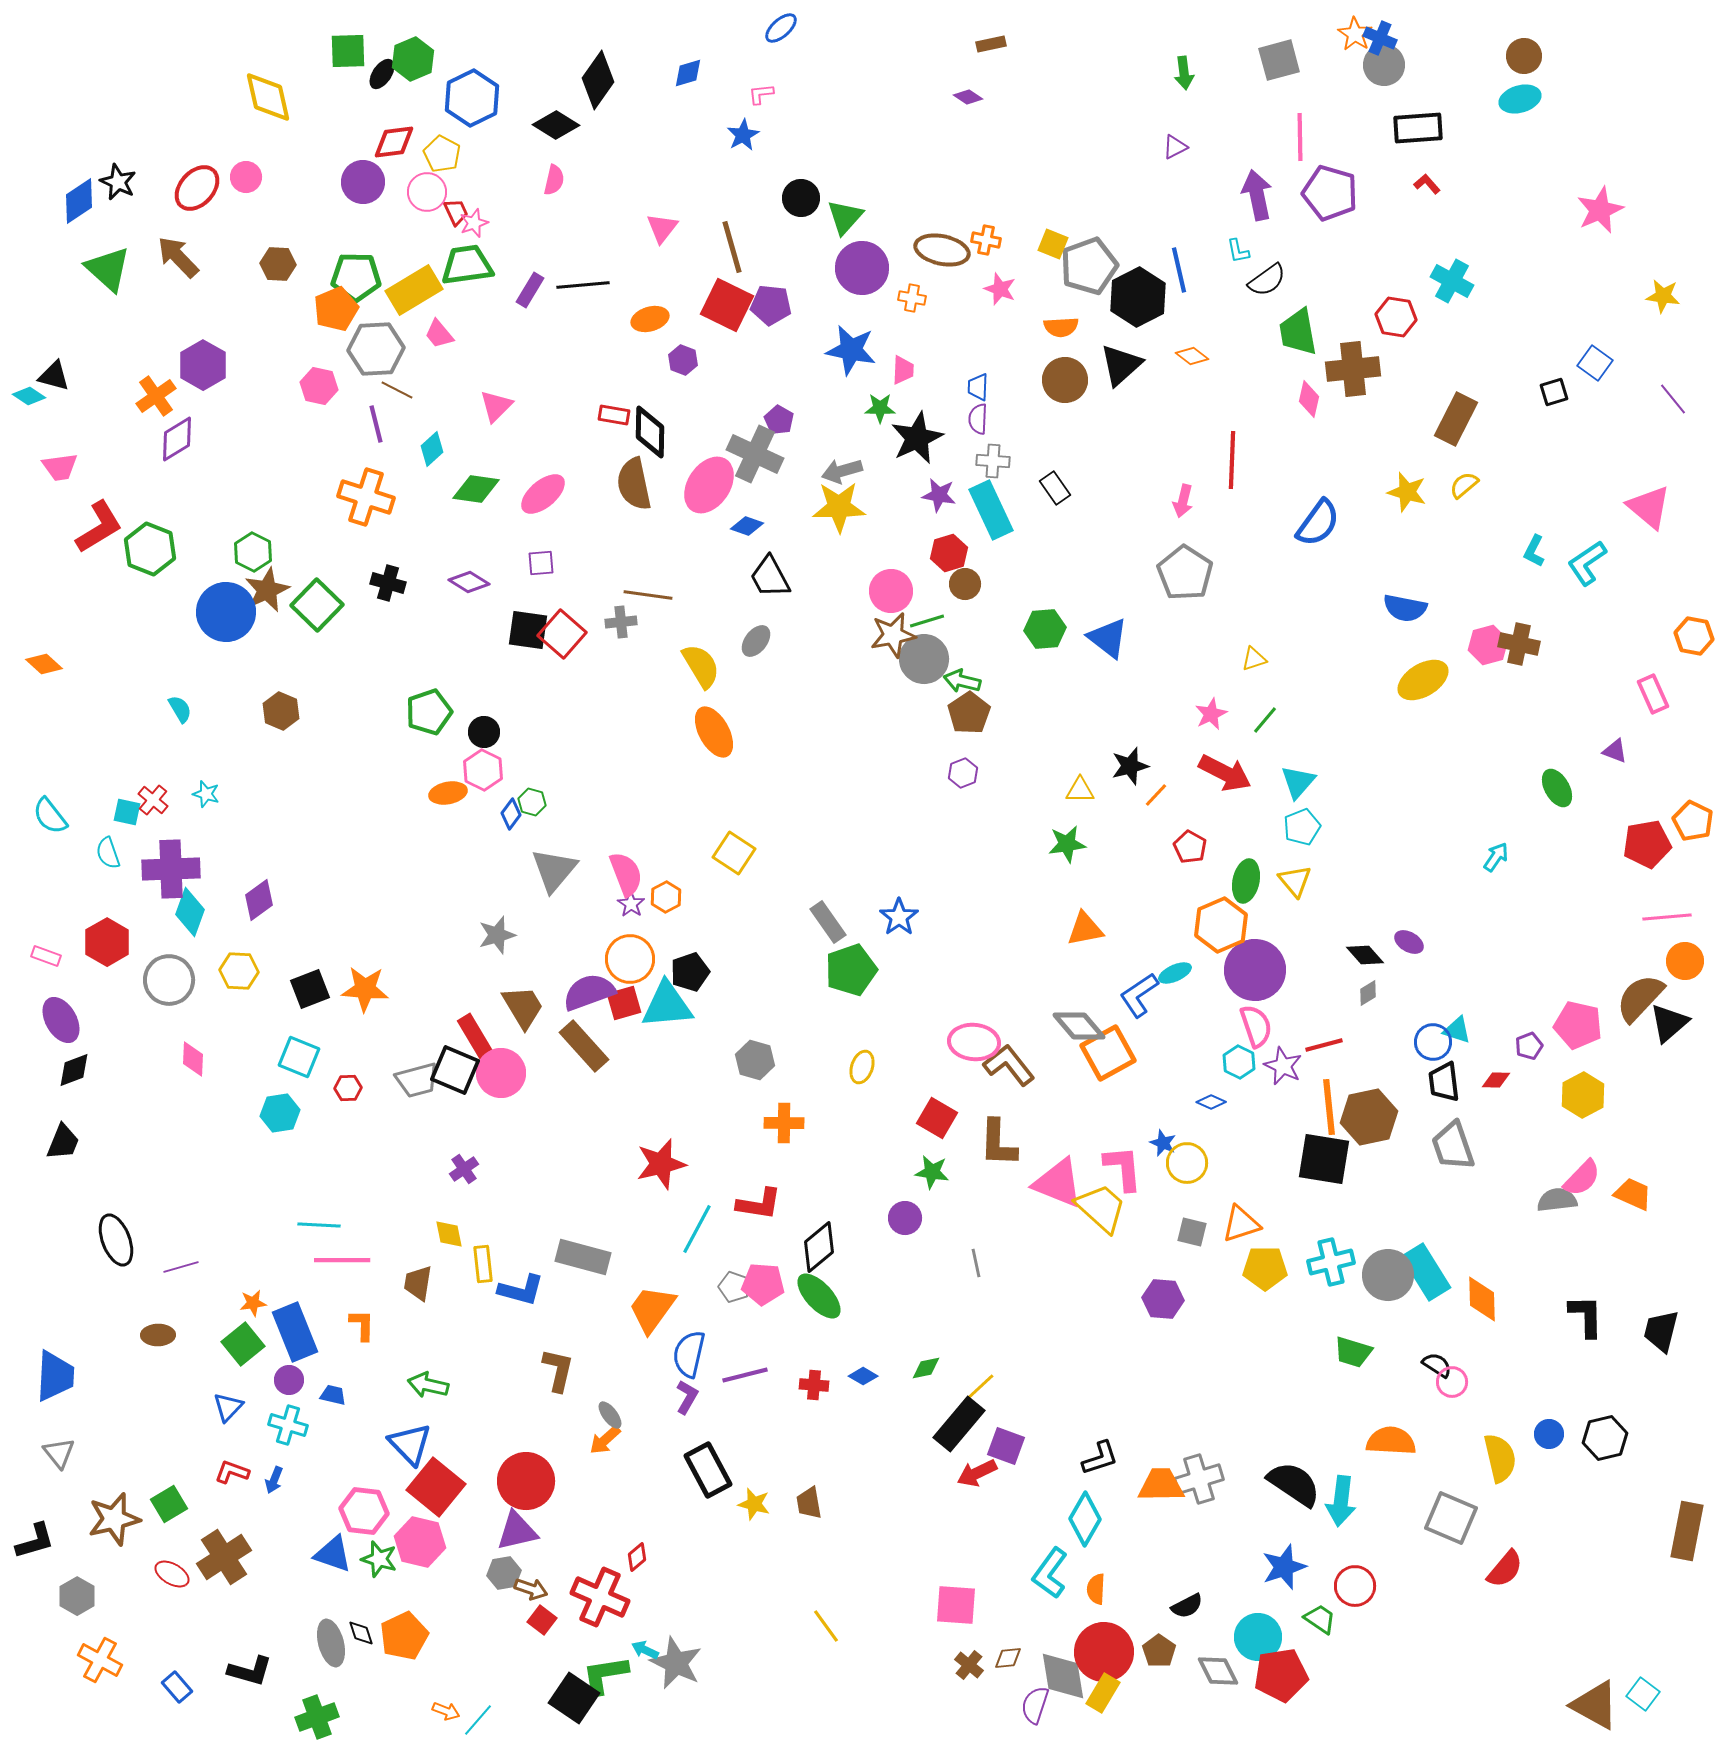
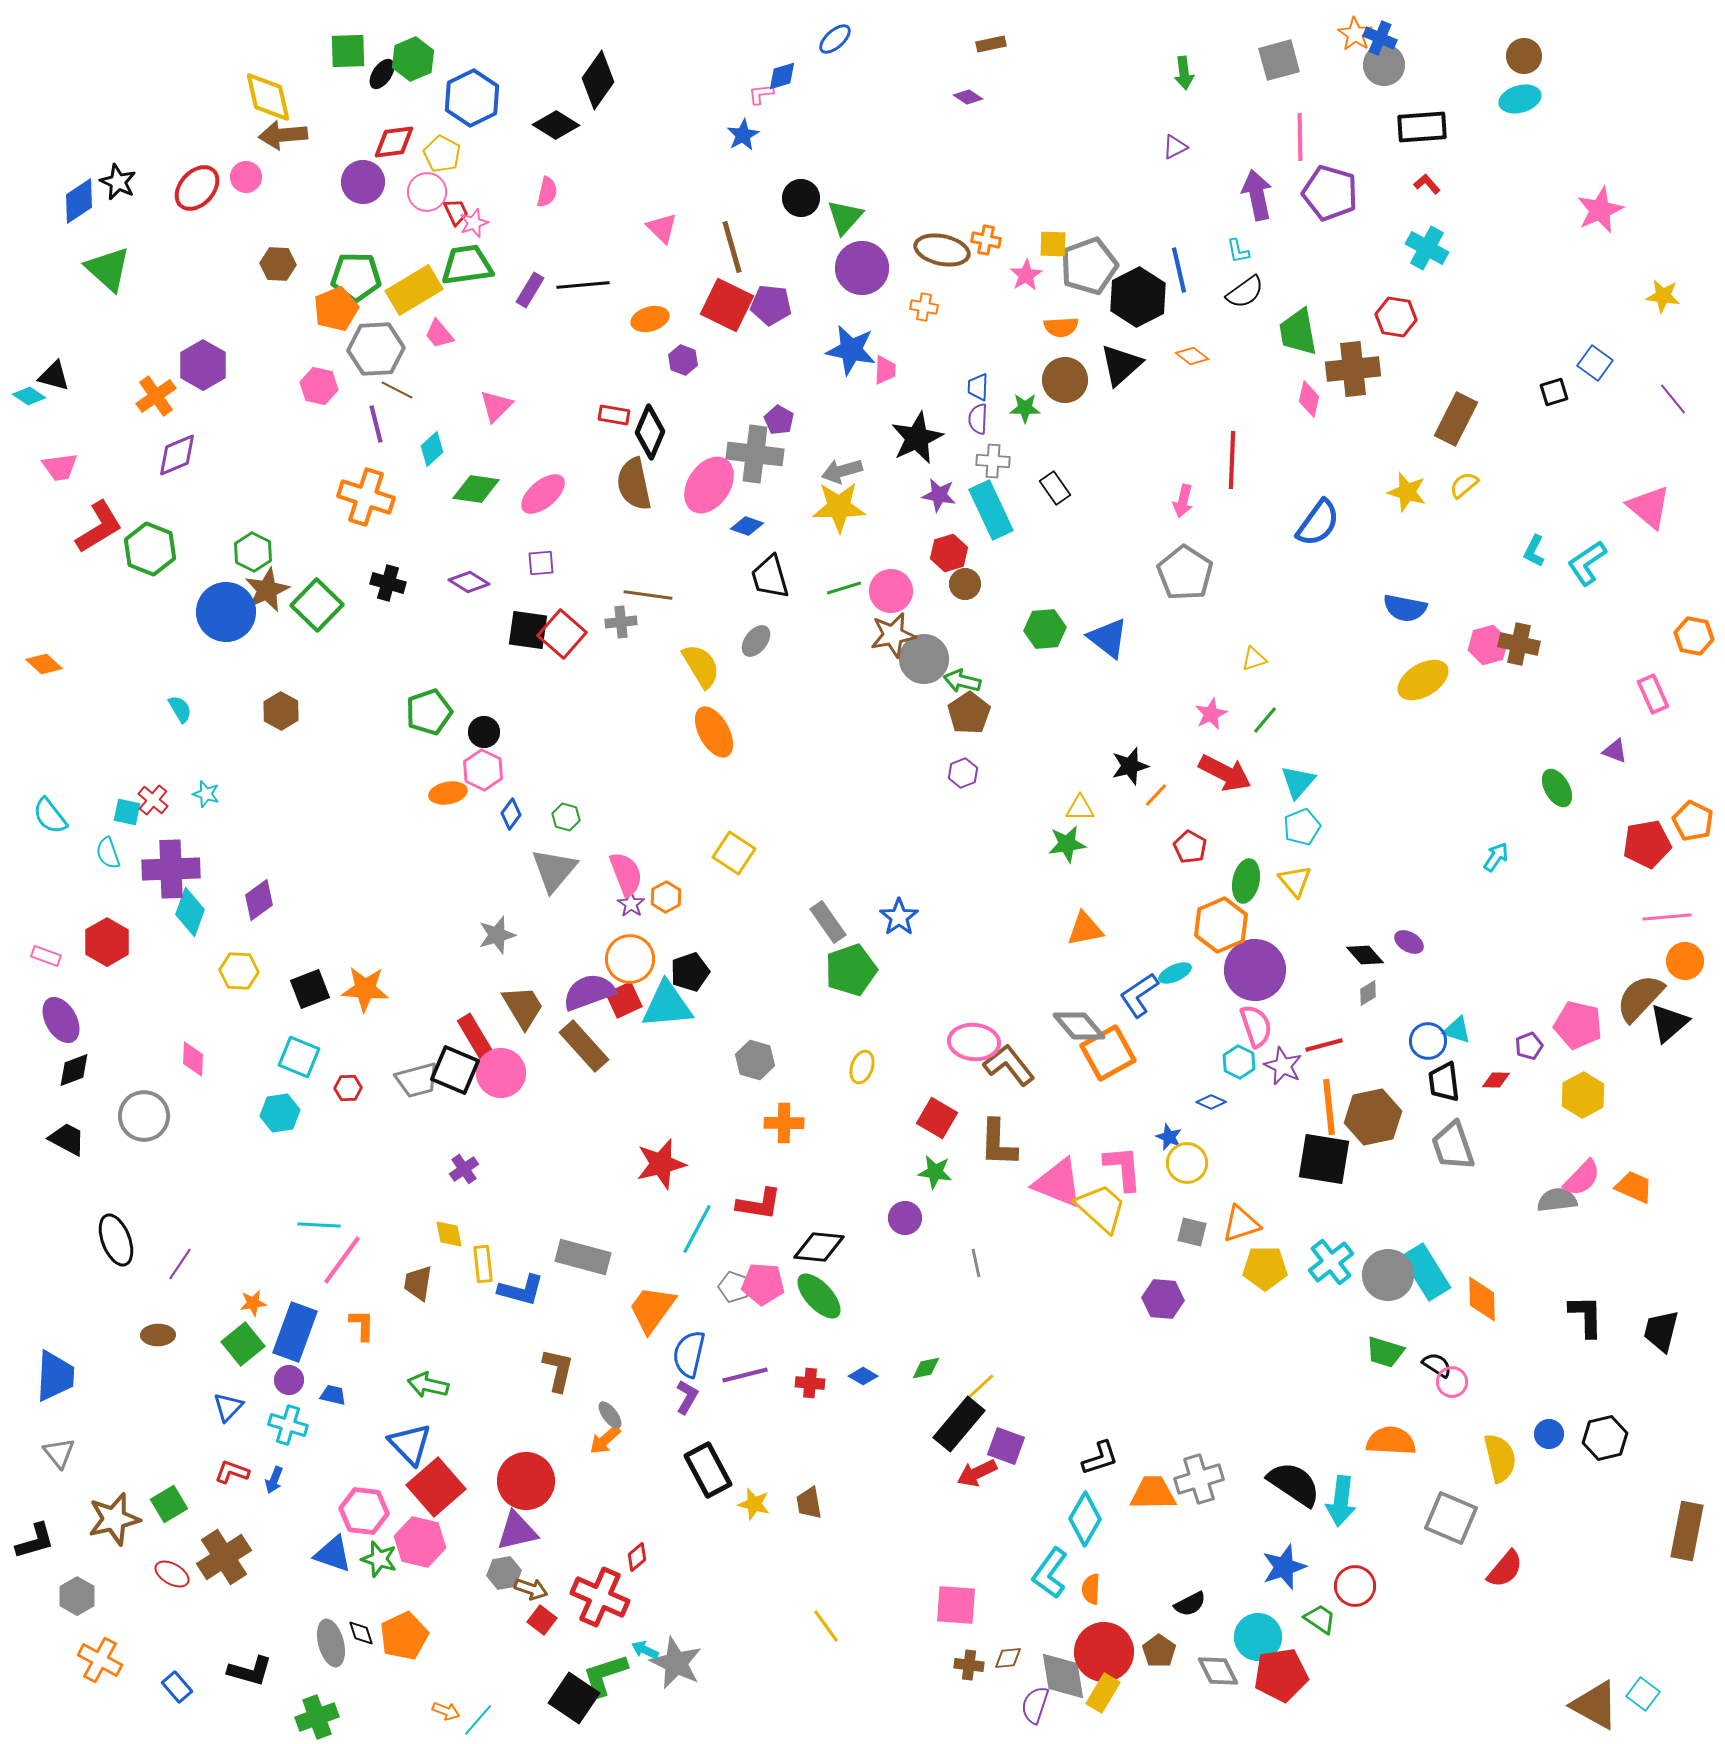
blue ellipse at (781, 28): moved 54 px right, 11 px down
blue diamond at (688, 73): moved 94 px right, 3 px down
black rectangle at (1418, 128): moved 4 px right, 1 px up
pink semicircle at (554, 180): moved 7 px left, 12 px down
pink triangle at (662, 228): rotated 24 degrees counterclockwise
yellow square at (1053, 244): rotated 20 degrees counterclockwise
brown arrow at (178, 257): moved 105 px right, 122 px up; rotated 51 degrees counterclockwise
black semicircle at (1267, 280): moved 22 px left, 12 px down
cyan cross at (1452, 281): moved 25 px left, 33 px up
pink star at (1000, 289): moved 26 px right, 14 px up; rotated 20 degrees clockwise
orange cross at (912, 298): moved 12 px right, 9 px down
pink trapezoid at (903, 370): moved 18 px left
green star at (880, 408): moved 145 px right
black diamond at (650, 432): rotated 22 degrees clockwise
purple diamond at (177, 439): moved 16 px down; rotated 9 degrees clockwise
gray cross at (755, 454): rotated 18 degrees counterclockwise
black trapezoid at (770, 577): rotated 12 degrees clockwise
green line at (927, 621): moved 83 px left, 33 px up
brown hexagon at (281, 711): rotated 6 degrees clockwise
yellow triangle at (1080, 790): moved 18 px down
green hexagon at (532, 802): moved 34 px right, 15 px down
gray circle at (169, 980): moved 25 px left, 136 px down
red square at (624, 1003): moved 3 px up; rotated 9 degrees counterclockwise
blue circle at (1433, 1042): moved 5 px left, 1 px up
brown hexagon at (1369, 1117): moved 4 px right
black trapezoid at (63, 1142): moved 4 px right, 3 px up; rotated 84 degrees counterclockwise
blue star at (1163, 1143): moved 6 px right, 6 px up
green star at (932, 1172): moved 3 px right
orange trapezoid at (1633, 1194): moved 1 px right, 7 px up
black diamond at (819, 1247): rotated 45 degrees clockwise
pink line at (342, 1260): rotated 54 degrees counterclockwise
cyan cross at (1331, 1262): rotated 24 degrees counterclockwise
purple line at (181, 1267): moved 1 px left, 3 px up; rotated 40 degrees counterclockwise
blue rectangle at (295, 1332): rotated 42 degrees clockwise
green trapezoid at (1353, 1352): moved 32 px right
red cross at (814, 1385): moved 4 px left, 2 px up
orange trapezoid at (1161, 1485): moved 8 px left, 8 px down
red square at (436, 1487): rotated 10 degrees clockwise
orange semicircle at (1096, 1589): moved 5 px left
black semicircle at (1187, 1606): moved 3 px right, 2 px up
brown cross at (969, 1665): rotated 32 degrees counterclockwise
green L-shape at (605, 1675): rotated 9 degrees counterclockwise
